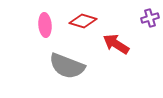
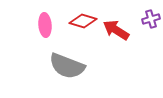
purple cross: moved 1 px right, 1 px down
red arrow: moved 14 px up
